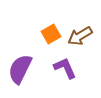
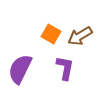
orange square: rotated 30 degrees counterclockwise
purple L-shape: rotated 35 degrees clockwise
